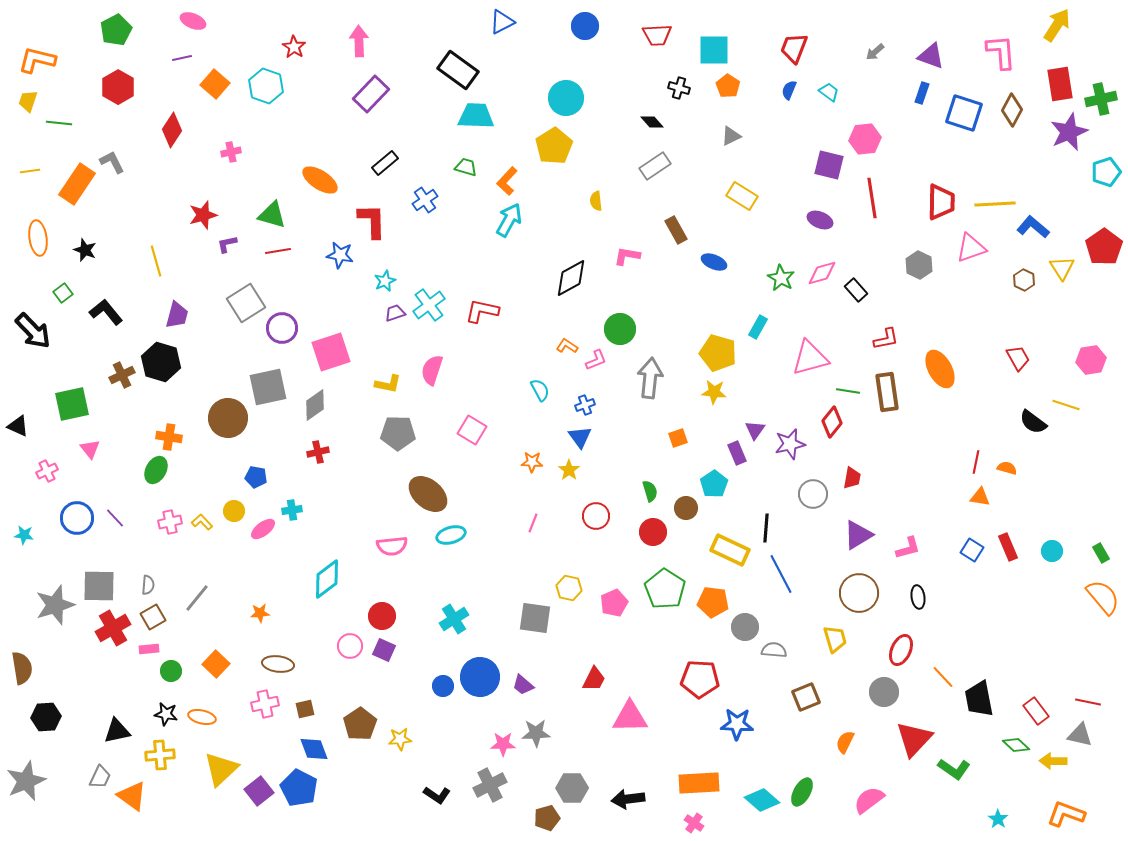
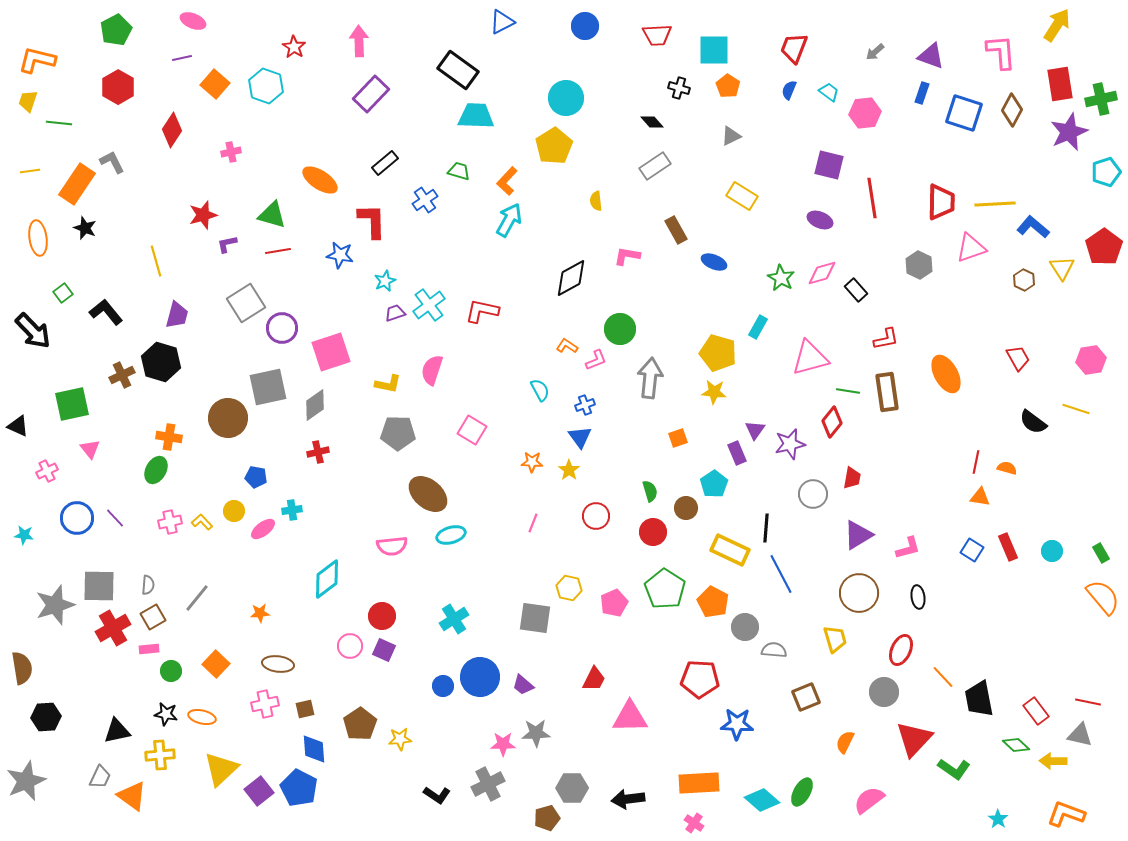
pink hexagon at (865, 139): moved 26 px up
green trapezoid at (466, 167): moved 7 px left, 4 px down
black star at (85, 250): moved 22 px up
orange ellipse at (940, 369): moved 6 px right, 5 px down
yellow line at (1066, 405): moved 10 px right, 4 px down
orange pentagon at (713, 602): rotated 20 degrees clockwise
blue diamond at (314, 749): rotated 16 degrees clockwise
gray cross at (490, 785): moved 2 px left, 1 px up
